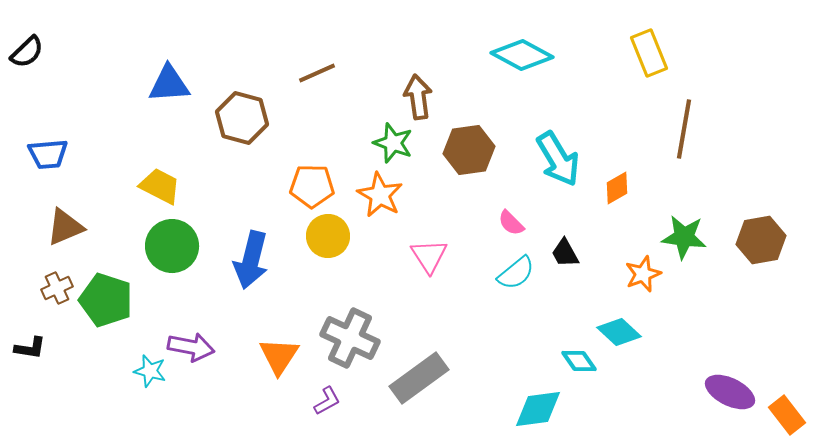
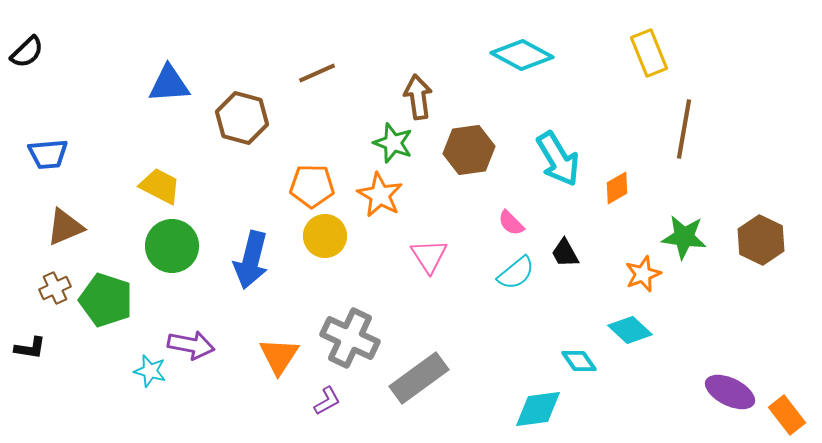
yellow circle at (328, 236): moved 3 px left
brown hexagon at (761, 240): rotated 24 degrees counterclockwise
brown cross at (57, 288): moved 2 px left
cyan diamond at (619, 332): moved 11 px right, 2 px up
purple arrow at (191, 347): moved 2 px up
